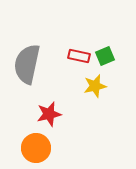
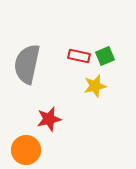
red star: moved 5 px down
orange circle: moved 10 px left, 2 px down
